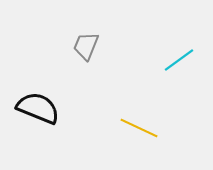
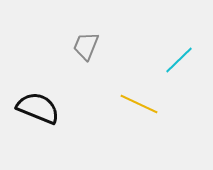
cyan line: rotated 8 degrees counterclockwise
yellow line: moved 24 px up
